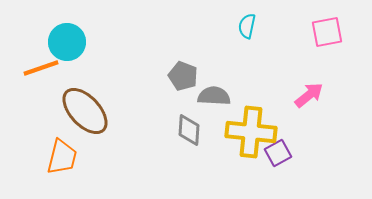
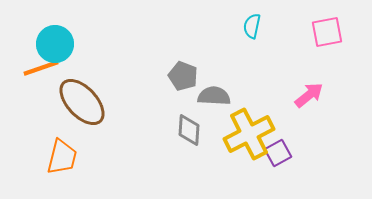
cyan semicircle: moved 5 px right
cyan circle: moved 12 px left, 2 px down
brown ellipse: moved 3 px left, 9 px up
yellow cross: moved 2 px left, 2 px down; rotated 33 degrees counterclockwise
